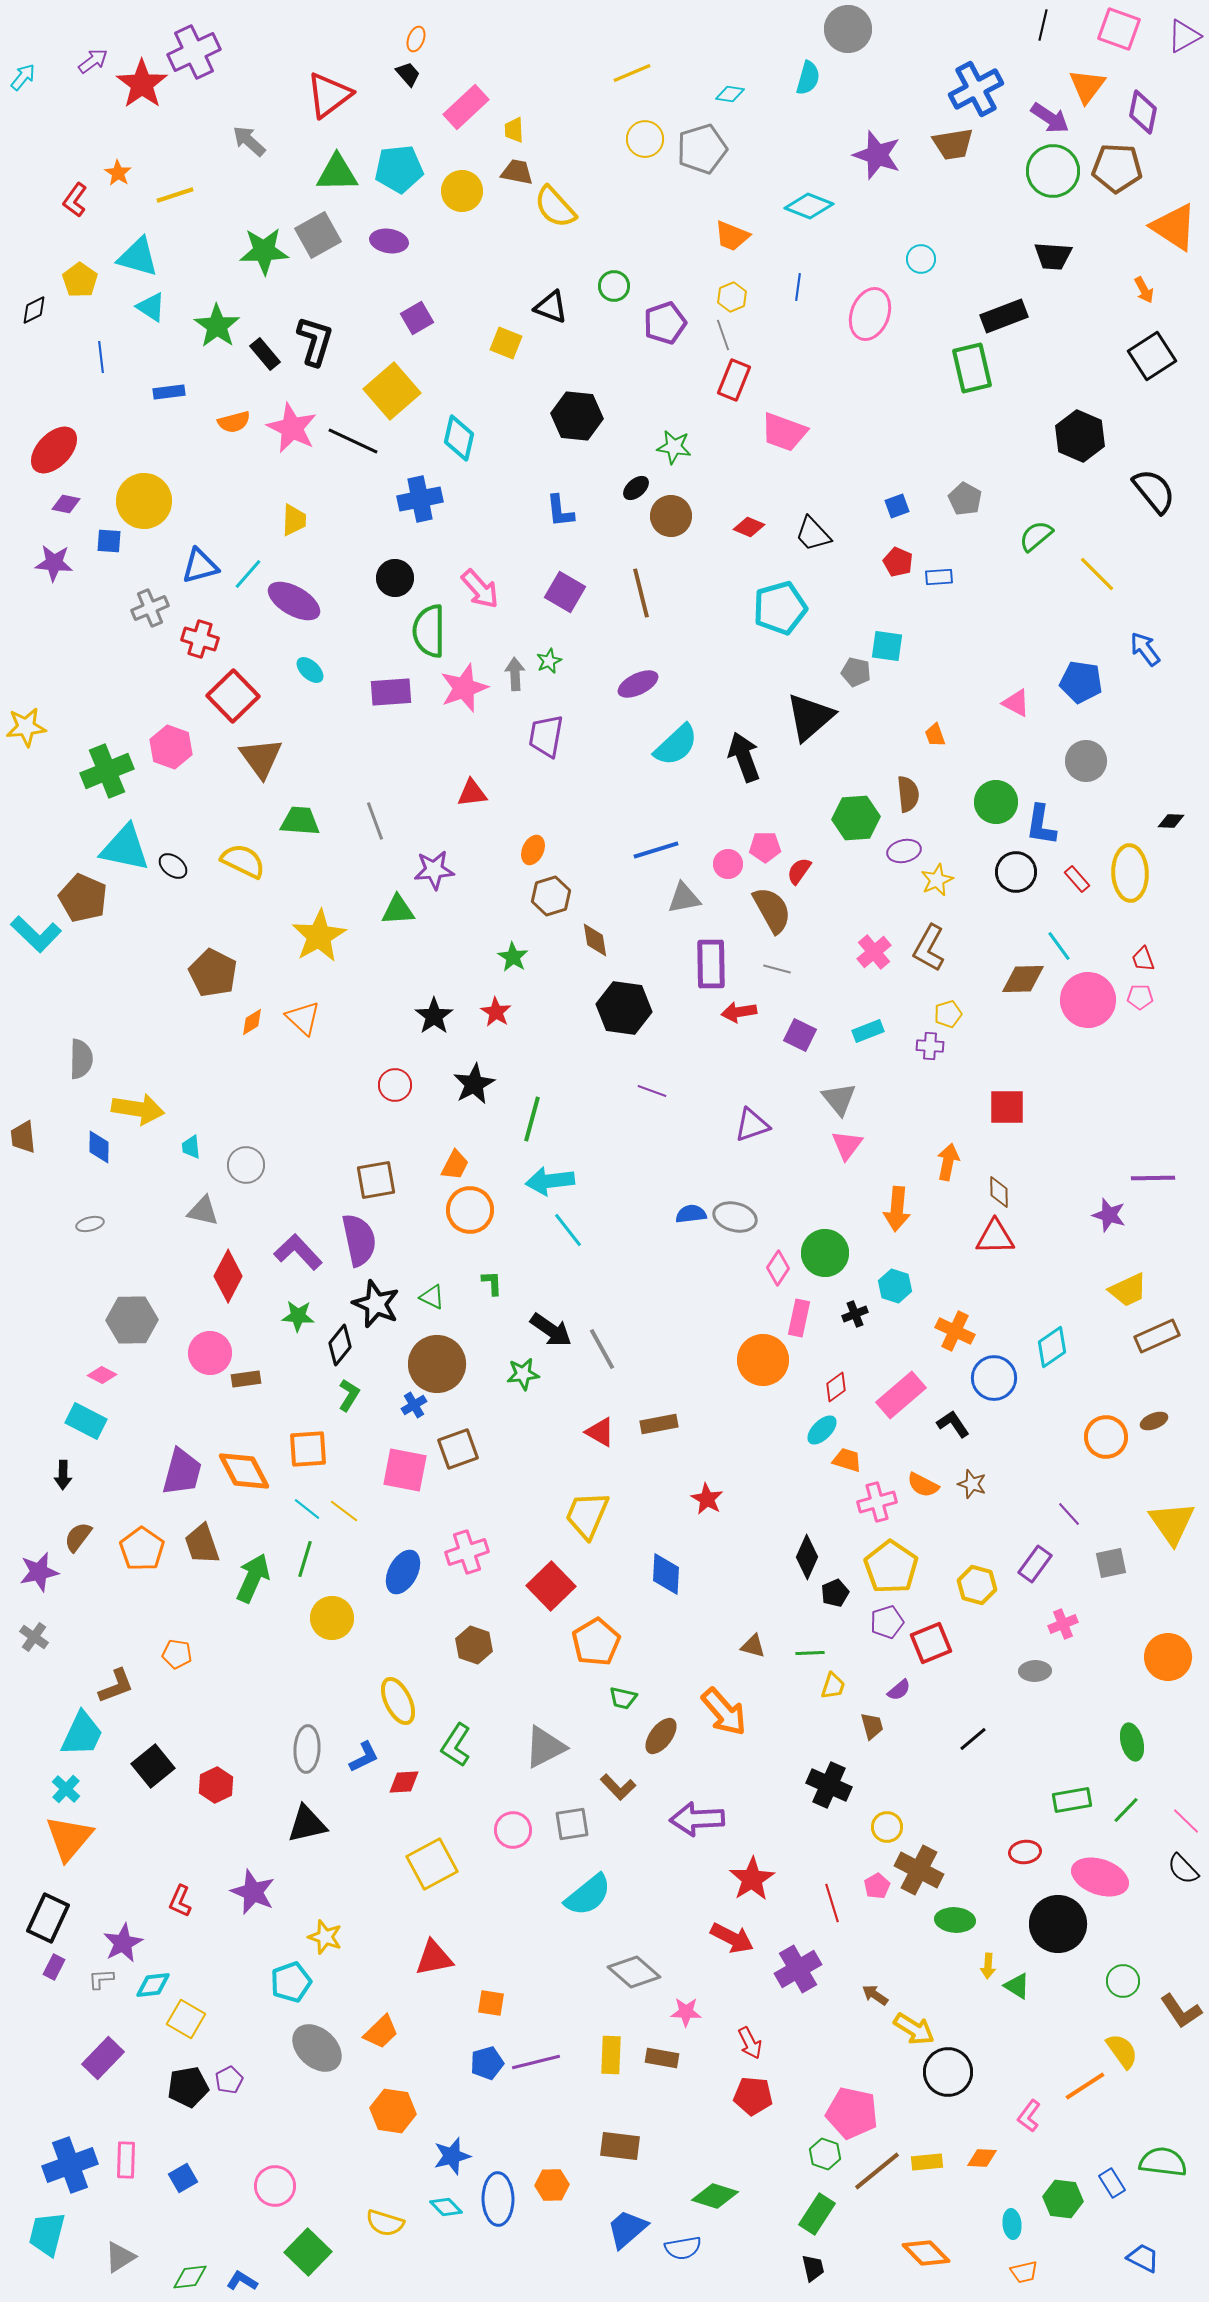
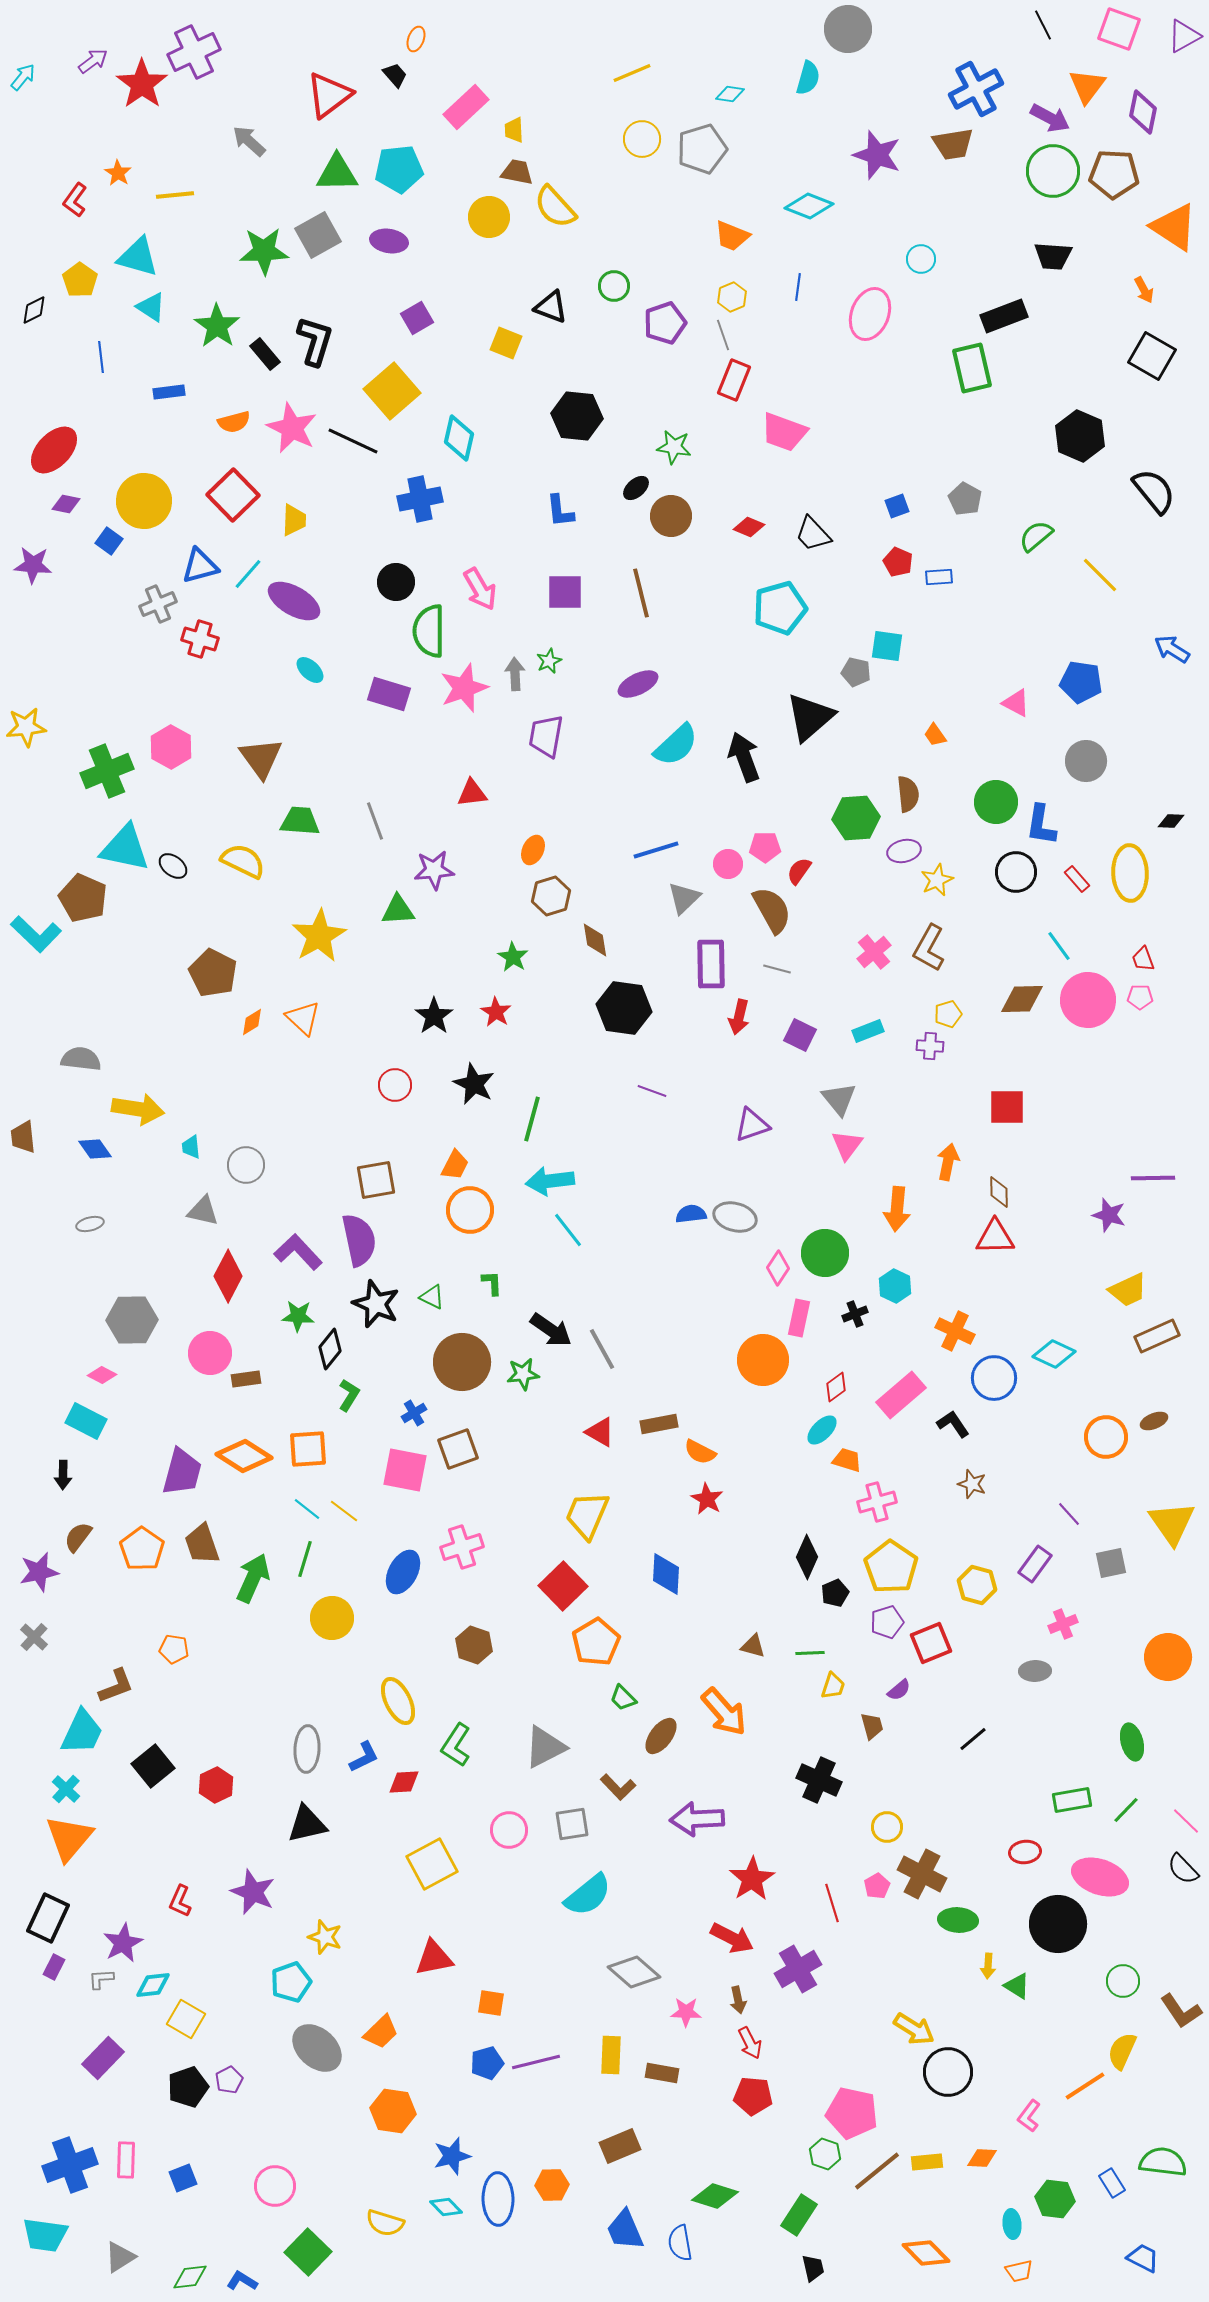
black line at (1043, 25): rotated 40 degrees counterclockwise
black trapezoid at (408, 74): moved 13 px left, 1 px down
purple arrow at (1050, 118): rotated 6 degrees counterclockwise
yellow circle at (645, 139): moved 3 px left
brown pentagon at (1117, 168): moved 3 px left, 6 px down
yellow circle at (462, 191): moved 27 px right, 26 px down
yellow line at (175, 195): rotated 12 degrees clockwise
black square at (1152, 356): rotated 27 degrees counterclockwise
blue square at (109, 541): rotated 32 degrees clockwise
purple star at (54, 563): moved 21 px left, 2 px down
yellow line at (1097, 574): moved 3 px right, 1 px down
black circle at (395, 578): moved 1 px right, 4 px down
pink arrow at (480, 589): rotated 12 degrees clockwise
purple square at (565, 592): rotated 30 degrees counterclockwise
gray cross at (150, 608): moved 8 px right, 4 px up
blue arrow at (1145, 649): moved 27 px right; rotated 21 degrees counterclockwise
purple rectangle at (391, 692): moved 2 px left, 2 px down; rotated 21 degrees clockwise
red square at (233, 696): moved 201 px up
orange trapezoid at (935, 735): rotated 15 degrees counterclockwise
pink hexagon at (171, 747): rotated 9 degrees clockwise
gray triangle at (684, 898): rotated 33 degrees counterclockwise
brown diamond at (1023, 979): moved 1 px left, 20 px down
red arrow at (739, 1012): moved 5 px down; rotated 68 degrees counterclockwise
gray semicircle at (81, 1059): rotated 84 degrees counterclockwise
black star at (474, 1084): rotated 18 degrees counterclockwise
blue diamond at (99, 1147): moved 4 px left, 2 px down; rotated 36 degrees counterclockwise
cyan hexagon at (895, 1286): rotated 8 degrees clockwise
black diamond at (340, 1345): moved 10 px left, 4 px down
cyan diamond at (1052, 1347): moved 2 px right, 7 px down; rotated 60 degrees clockwise
brown circle at (437, 1364): moved 25 px right, 2 px up
blue cross at (414, 1405): moved 8 px down
orange diamond at (244, 1471): moved 15 px up; rotated 30 degrees counterclockwise
orange semicircle at (923, 1485): moved 223 px left, 33 px up
pink cross at (467, 1552): moved 5 px left, 5 px up
red square at (551, 1586): moved 12 px right
gray cross at (34, 1637): rotated 8 degrees clockwise
orange pentagon at (177, 1654): moved 3 px left, 5 px up
green trapezoid at (623, 1698): rotated 32 degrees clockwise
cyan trapezoid at (82, 1734): moved 2 px up
black cross at (829, 1785): moved 10 px left, 5 px up
pink circle at (513, 1830): moved 4 px left
brown cross at (919, 1870): moved 3 px right, 4 px down
green ellipse at (955, 1920): moved 3 px right
brown arrow at (875, 1995): moved 137 px left, 5 px down; rotated 136 degrees counterclockwise
yellow semicircle at (1122, 2051): rotated 120 degrees counterclockwise
brown rectangle at (662, 2058): moved 15 px down
black pentagon at (188, 2087): rotated 9 degrees counterclockwise
brown rectangle at (620, 2146): rotated 30 degrees counterclockwise
blue square at (183, 2178): rotated 8 degrees clockwise
green hexagon at (1063, 2199): moved 8 px left
green rectangle at (817, 2214): moved 18 px left, 1 px down
blue trapezoid at (627, 2229): moved 2 px left, 1 px down; rotated 72 degrees counterclockwise
cyan trapezoid at (47, 2234): moved 2 px left, 1 px down; rotated 96 degrees counterclockwise
blue semicircle at (683, 2248): moved 3 px left, 5 px up; rotated 90 degrees clockwise
orange trapezoid at (1024, 2272): moved 5 px left, 1 px up
